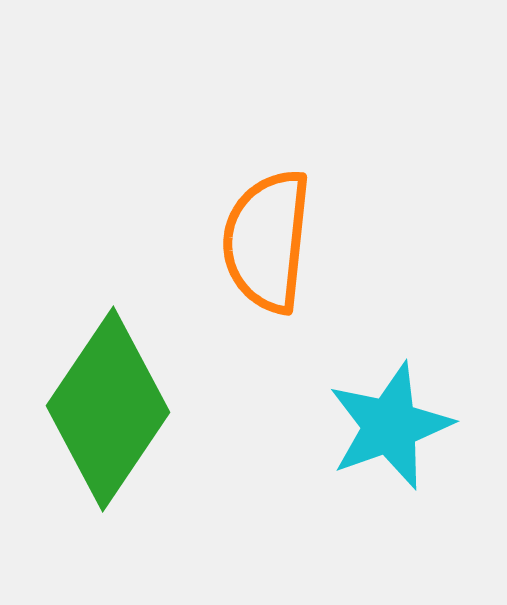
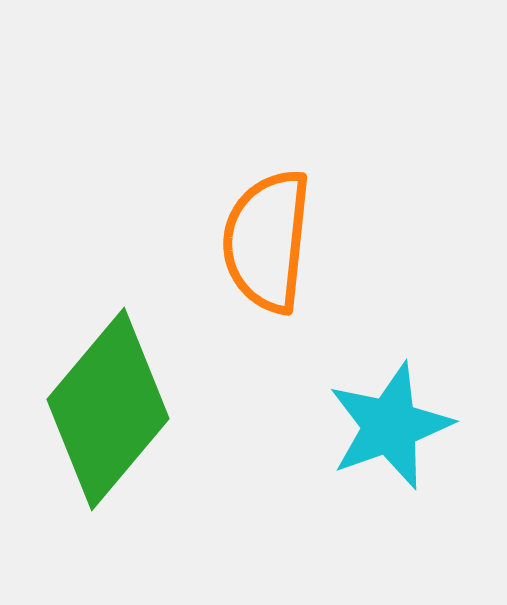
green diamond: rotated 6 degrees clockwise
